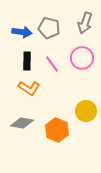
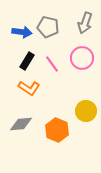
gray pentagon: moved 1 px left, 1 px up
black rectangle: rotated 30 degrees clockwise
gray diamond: moved 1 px left, 1 px down; rotated 15 degrees counterclockwise
